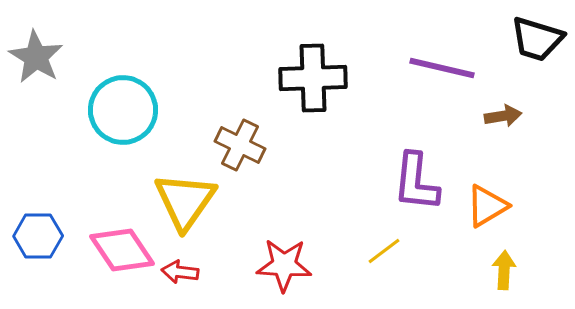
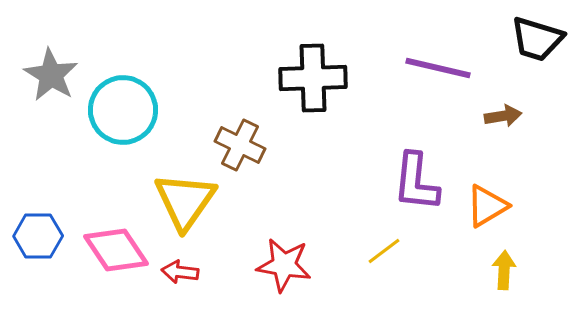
gray star: moved 15 px right, 18 px down
purple line: moved 4 px left
pink diamond: moved 6 px left
red star: rotated 6 degrees clockwise
